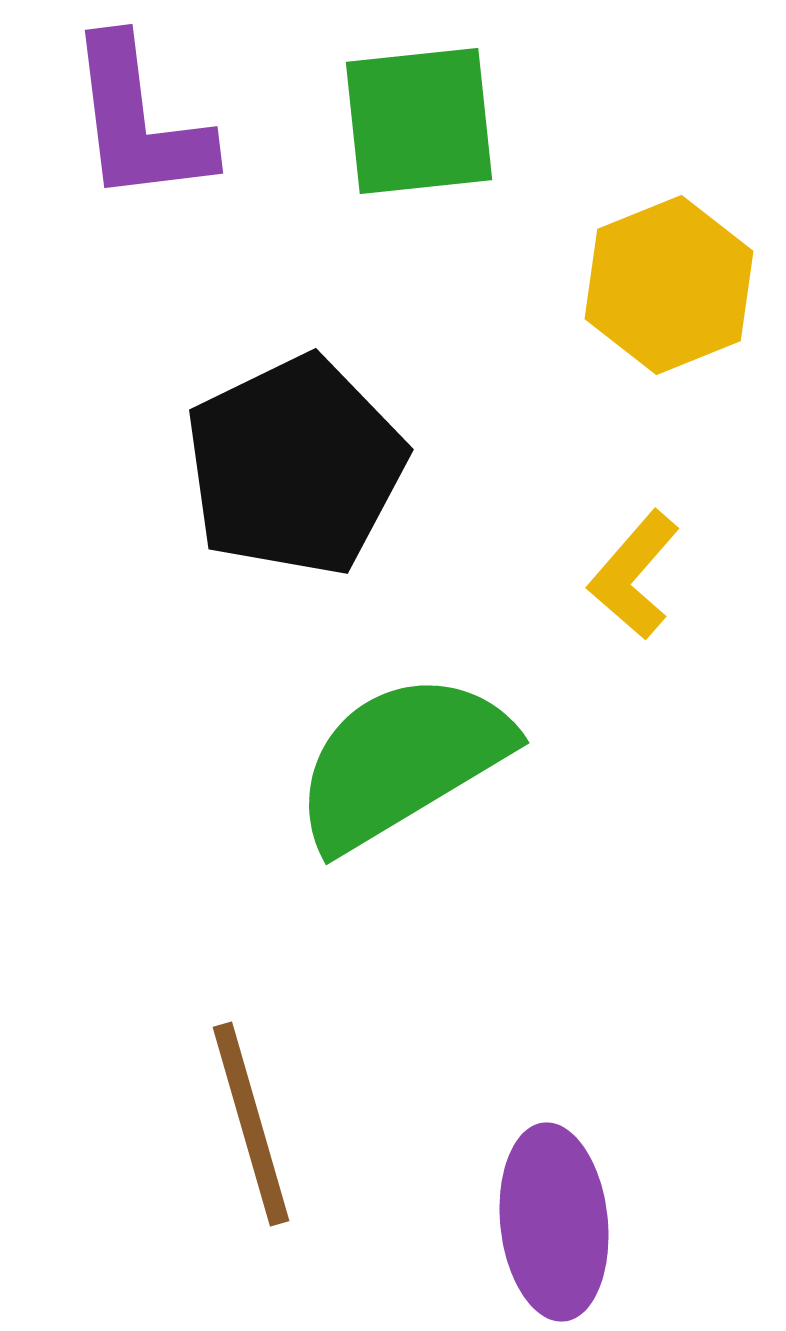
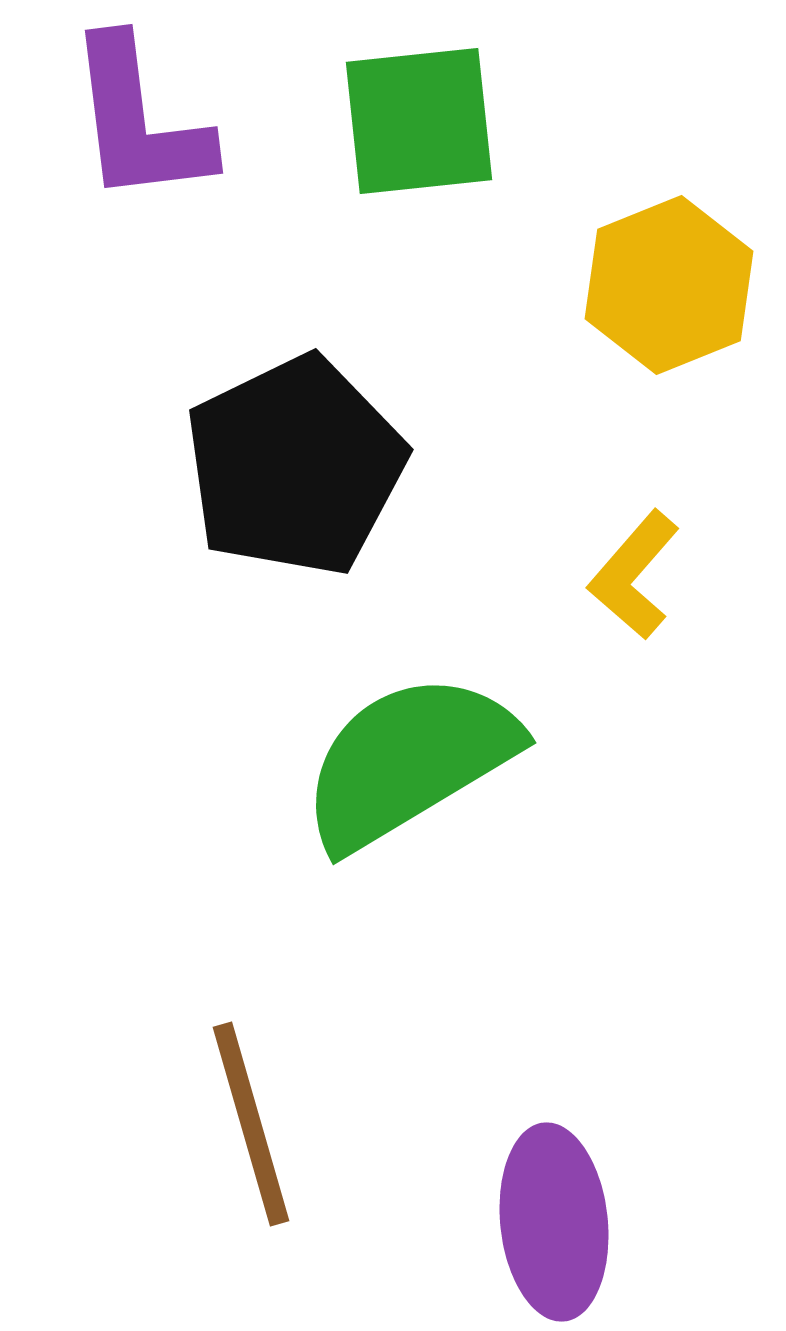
green semicircle: moved 7 px right
